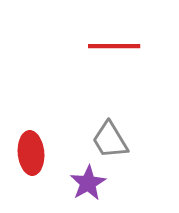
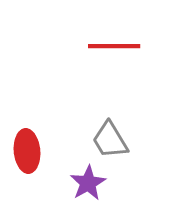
red ellipse: moved 4 px left, 2 px up
